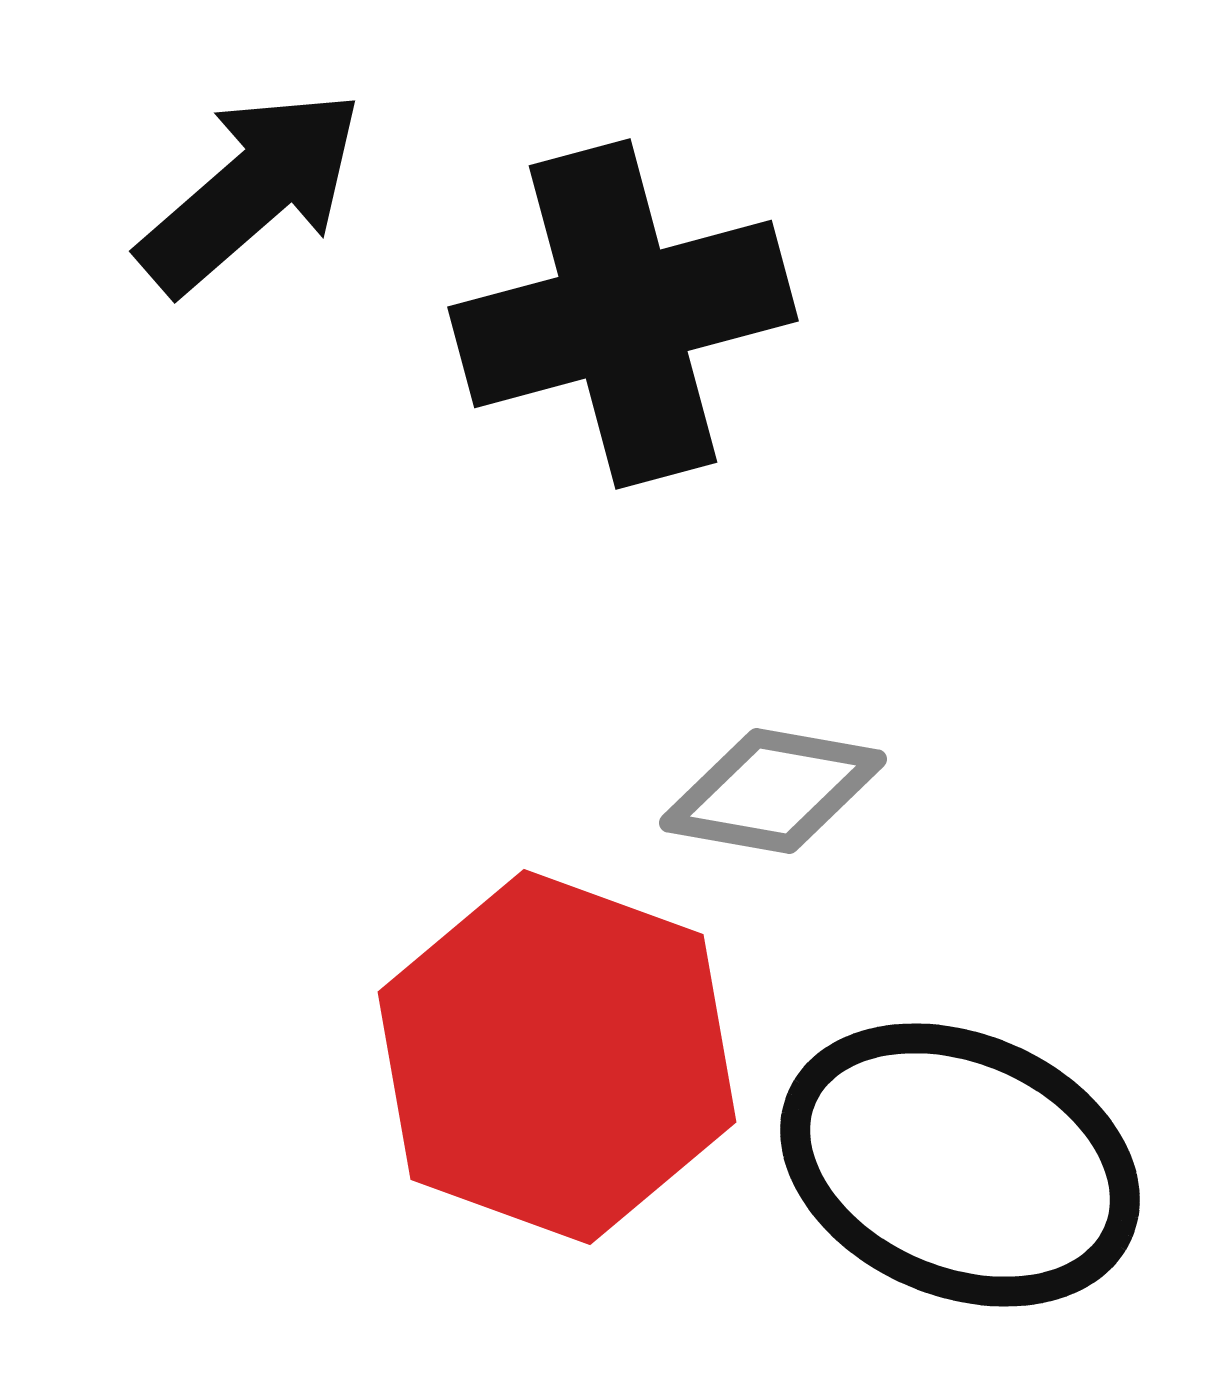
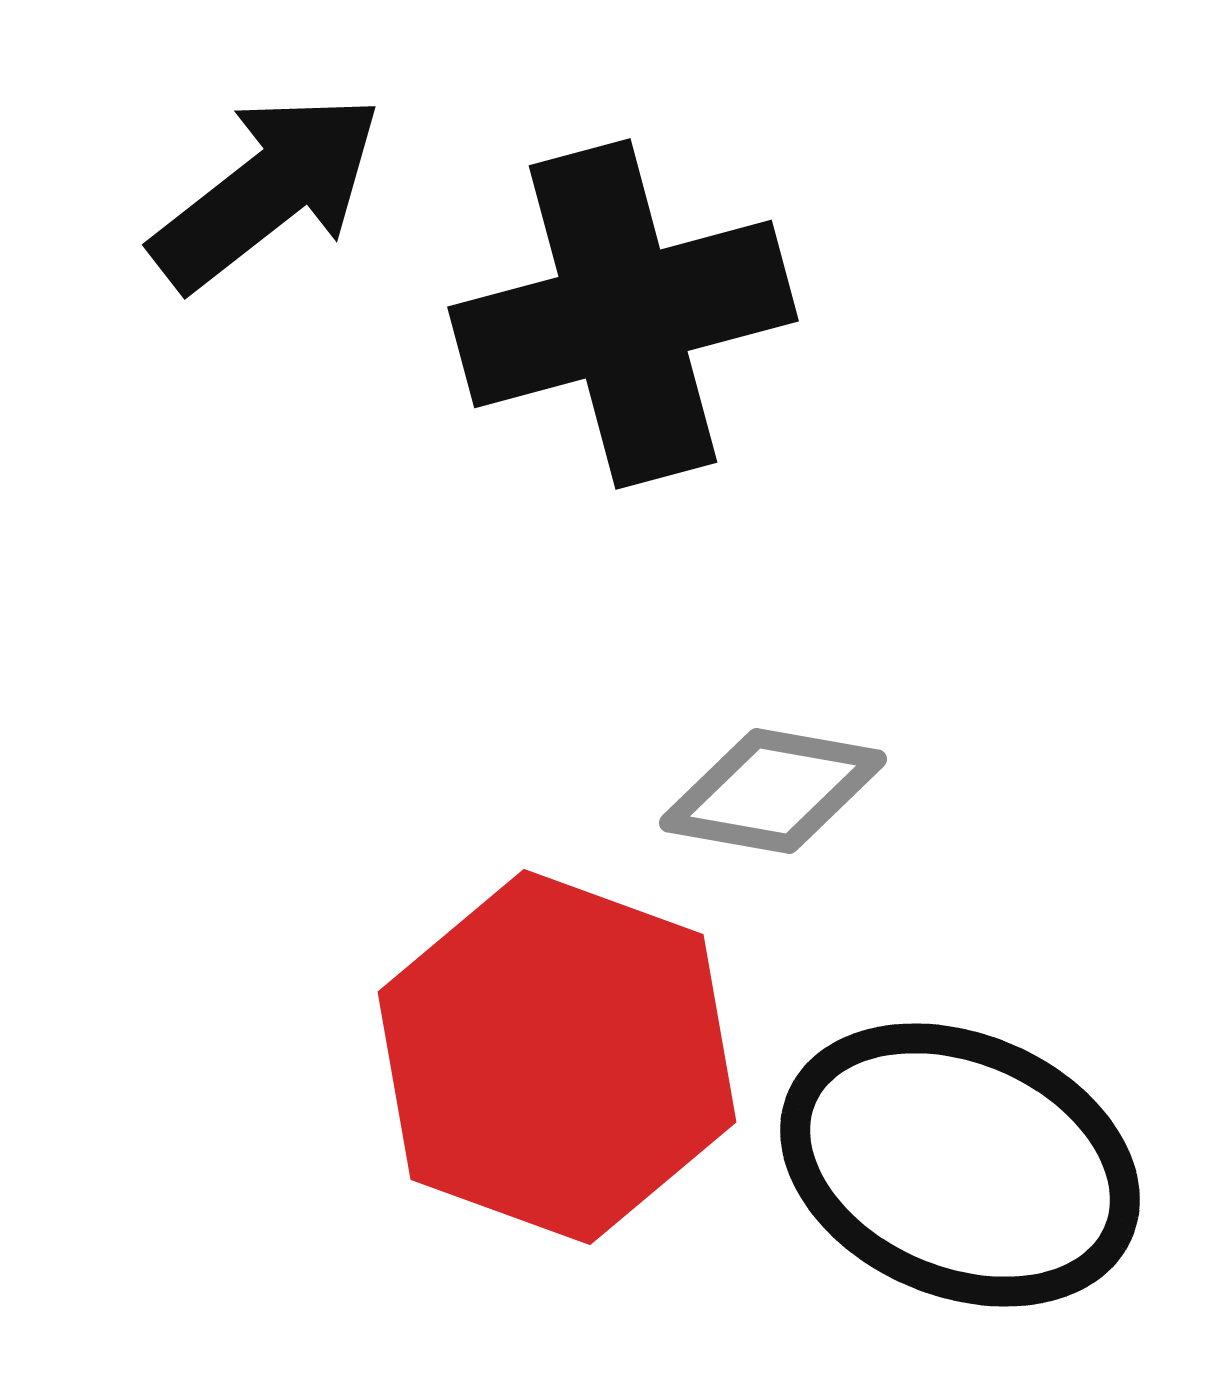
black arrow: moved 16 px right; rotated 3 degrees clockwise
